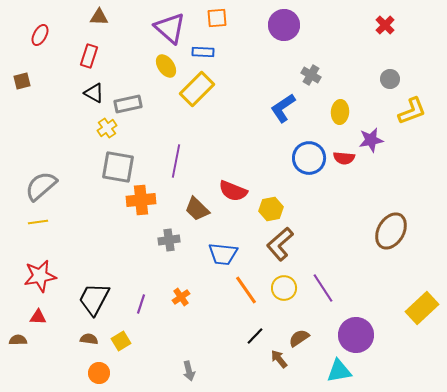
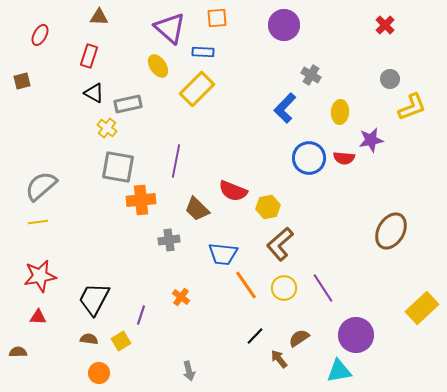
yellow ellipse at (166, 66): moved 8 px left
blue L-shape at (283, 108): moved 2 px right; rotated 12 degrees counterclockwise
yellow L-shape at (412, 111): moved 4 px up
yellow cross at (107, 128): rotated 18 degrees counterclockwise
yellow hexagon at (271, 209): moved 3 px left, 2 px up
orange line at (246, 290): moved 5 px up
orange cross at (181, 297): rotated 18 degrees counterclockwise
purple line at (141, 304): moved 11 px down
brown semicircle at (18, 340): moved 12 px down
